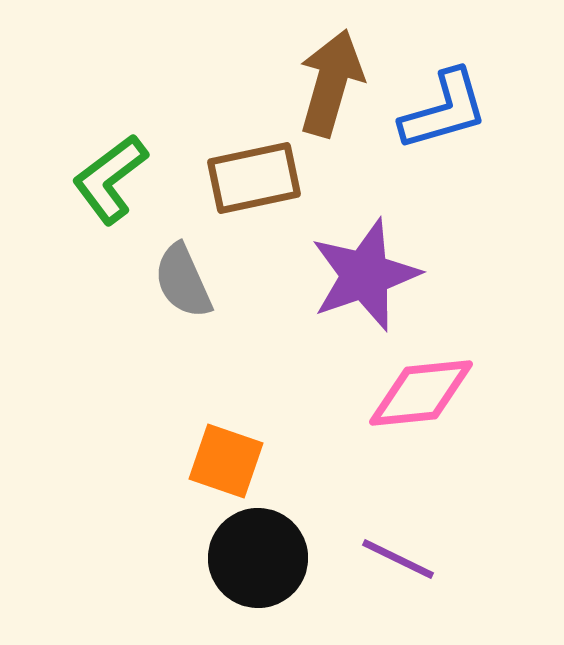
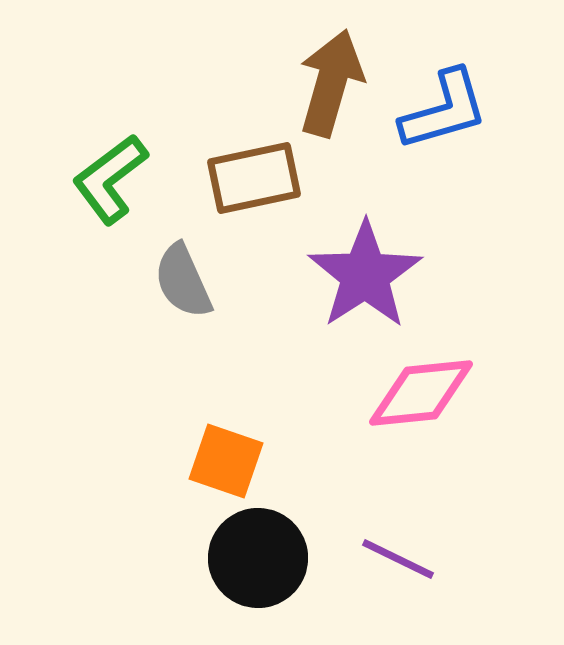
purple star: rotated 14 degrees counterclockwise
